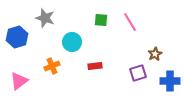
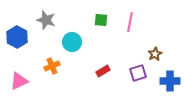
gray star: moved 1 px right, 2 px down
pink line: rotated 42 degrees clockwise
blue hexagon: rotated 15 degrees counterclockwise
red rectangle: moved 8 px right, 5 px down; rotated 24 degrees counterclockwise
pink triangle: rotated 12 degrees clockwise
